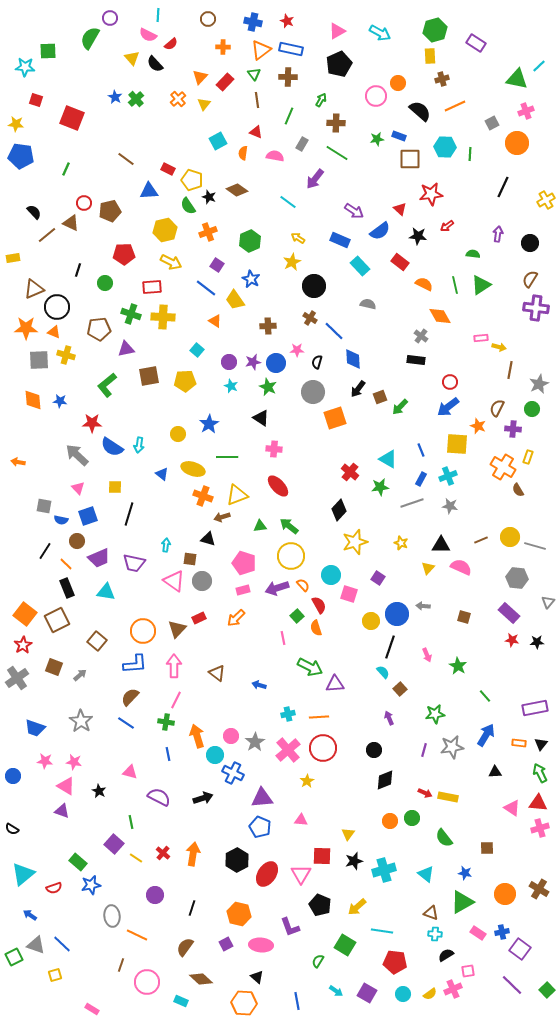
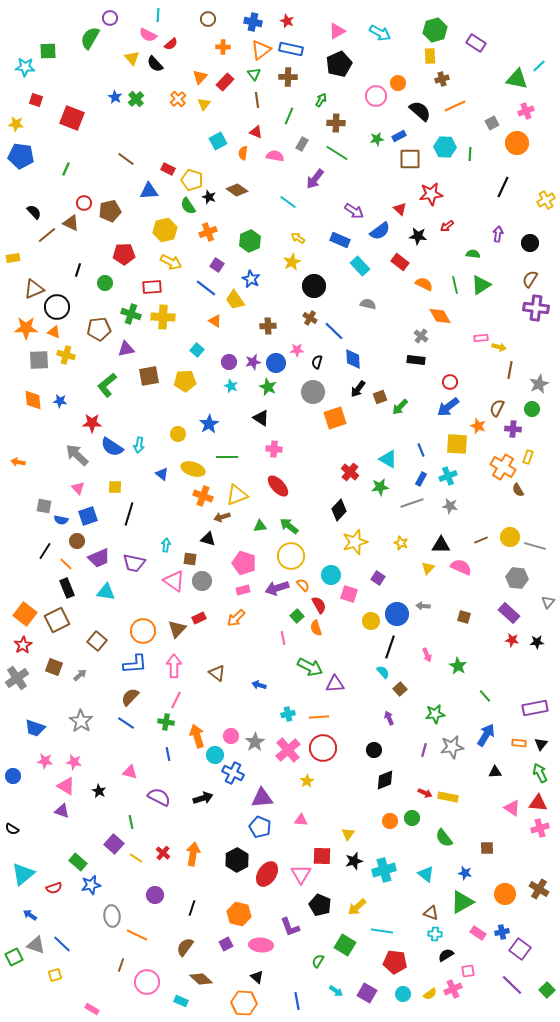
blue rectangle at (399, 136): rotated 48 degrees counterclockwise
